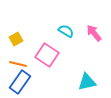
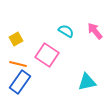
pink arrow: moved 1 px right, 2 px up
